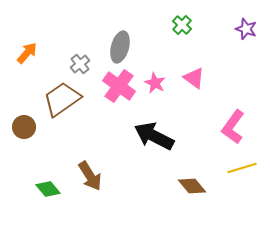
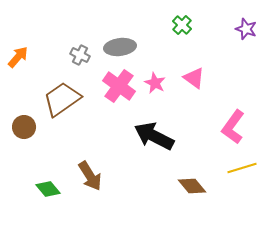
gray ellipse: rotated 68 degrees clockwise
orange arrow: moved 9 px left, 4 px down
gray cross: moved 9 px up; rotated 24 degrees counterclockwise
